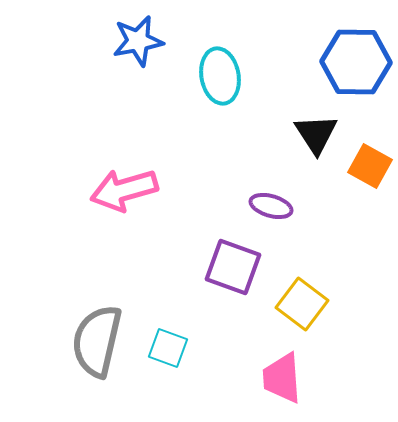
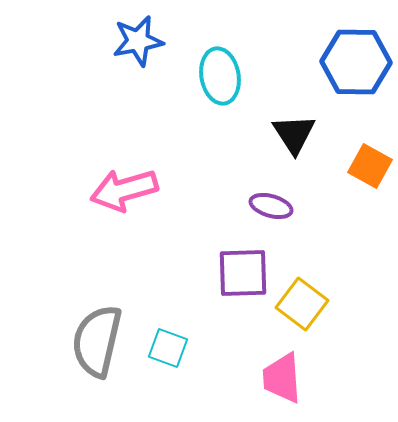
black triangle: moved 22 px left
purple square: moved 10 px right, 6 px down; rotated 22 degrees counterclockwise
